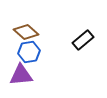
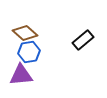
brown diamond: moved 1 px left, 1 px down
